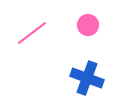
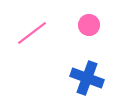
pink circle: moved 1 px right
